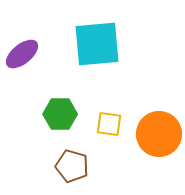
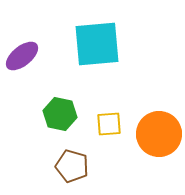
purple ellipse: moved 2 px down
green hexagon: rotated 12 degrees clockwise
yellow square: rotated 12 degrees counterclockwise
